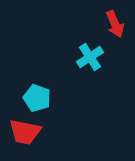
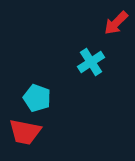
red arrow: moved 1 px right, 1 px up; rotated 68 degrees clockwise
cyan cross: moved 1 px right, 5 px down
